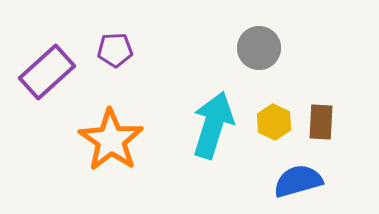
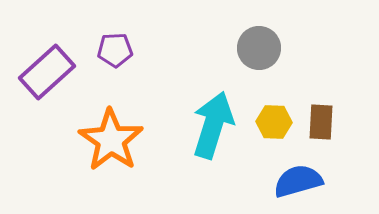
yellow hexagon: rotated 24 degrees counterclockwise
